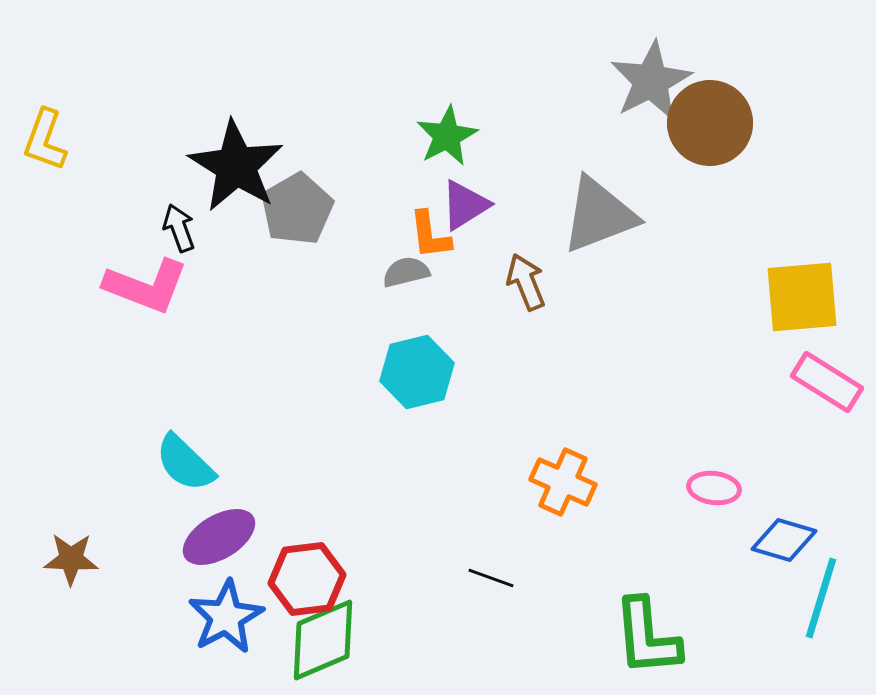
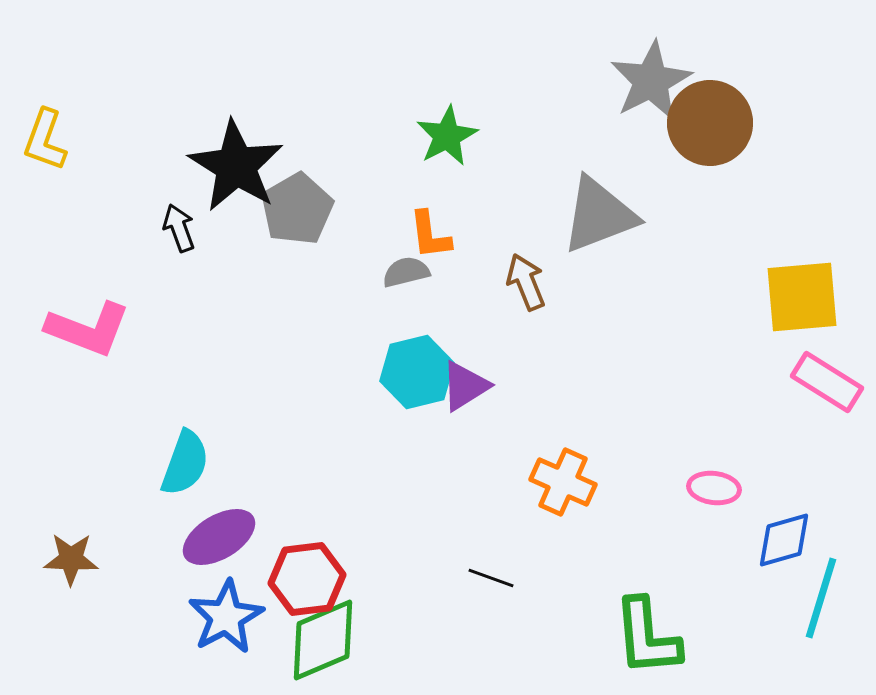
purple triangle: moved 181 px down
pink L-shape: moved 58 px left, 43 px down
cyan semicircle: rotated 114 degrees counterclockwise
blue diamond: rotated 32 degrees counterclockwise
